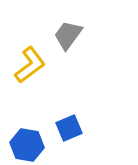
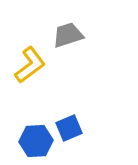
gray trapezoid: rotated 36 degrees clockwise
blue hexagon: moved 9 px right, 4 px up; rotated 12 degrees counterclockwise
